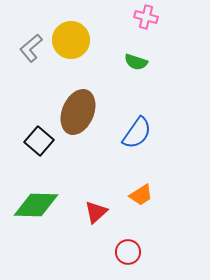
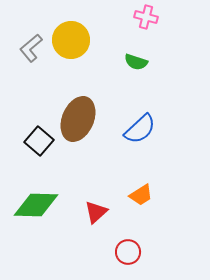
brown ellipse: moved 7 px down
blue semicircle: moved 3 px right, 4 px up; rotated 12 degrees clockwise
